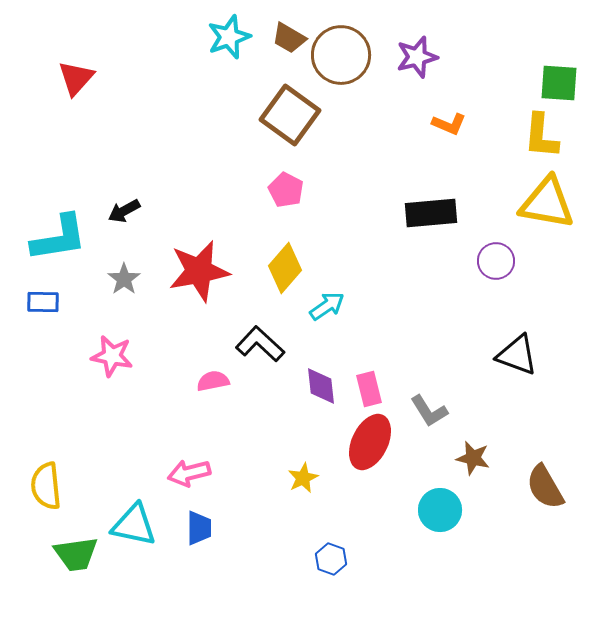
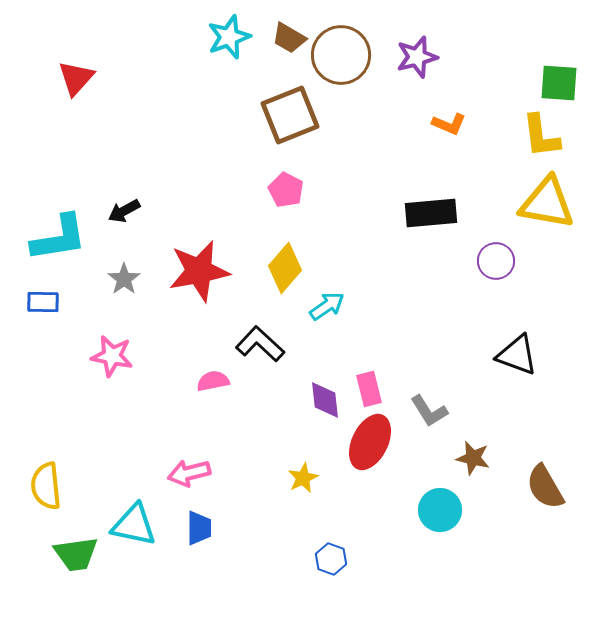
brown square: rotated 32 degrees clockwise
yellow L-shape: rotated 12 degrees counterclockwise
purple diamond: moved 4 px right, 14 px down
